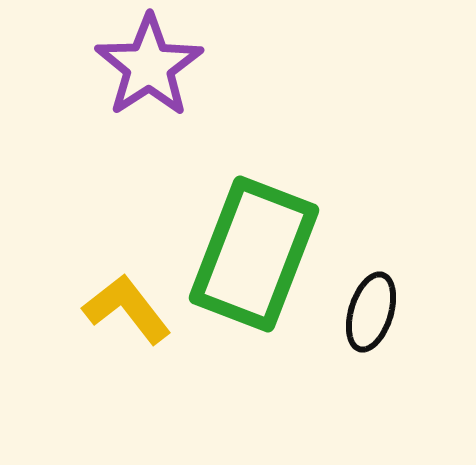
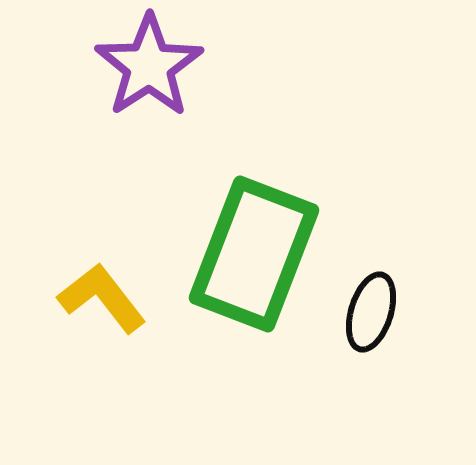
yellow L-shape: moved 25 px left, 11 px up
